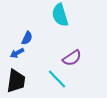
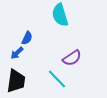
blue arrow: rotated 16 degrees counterclockwise
